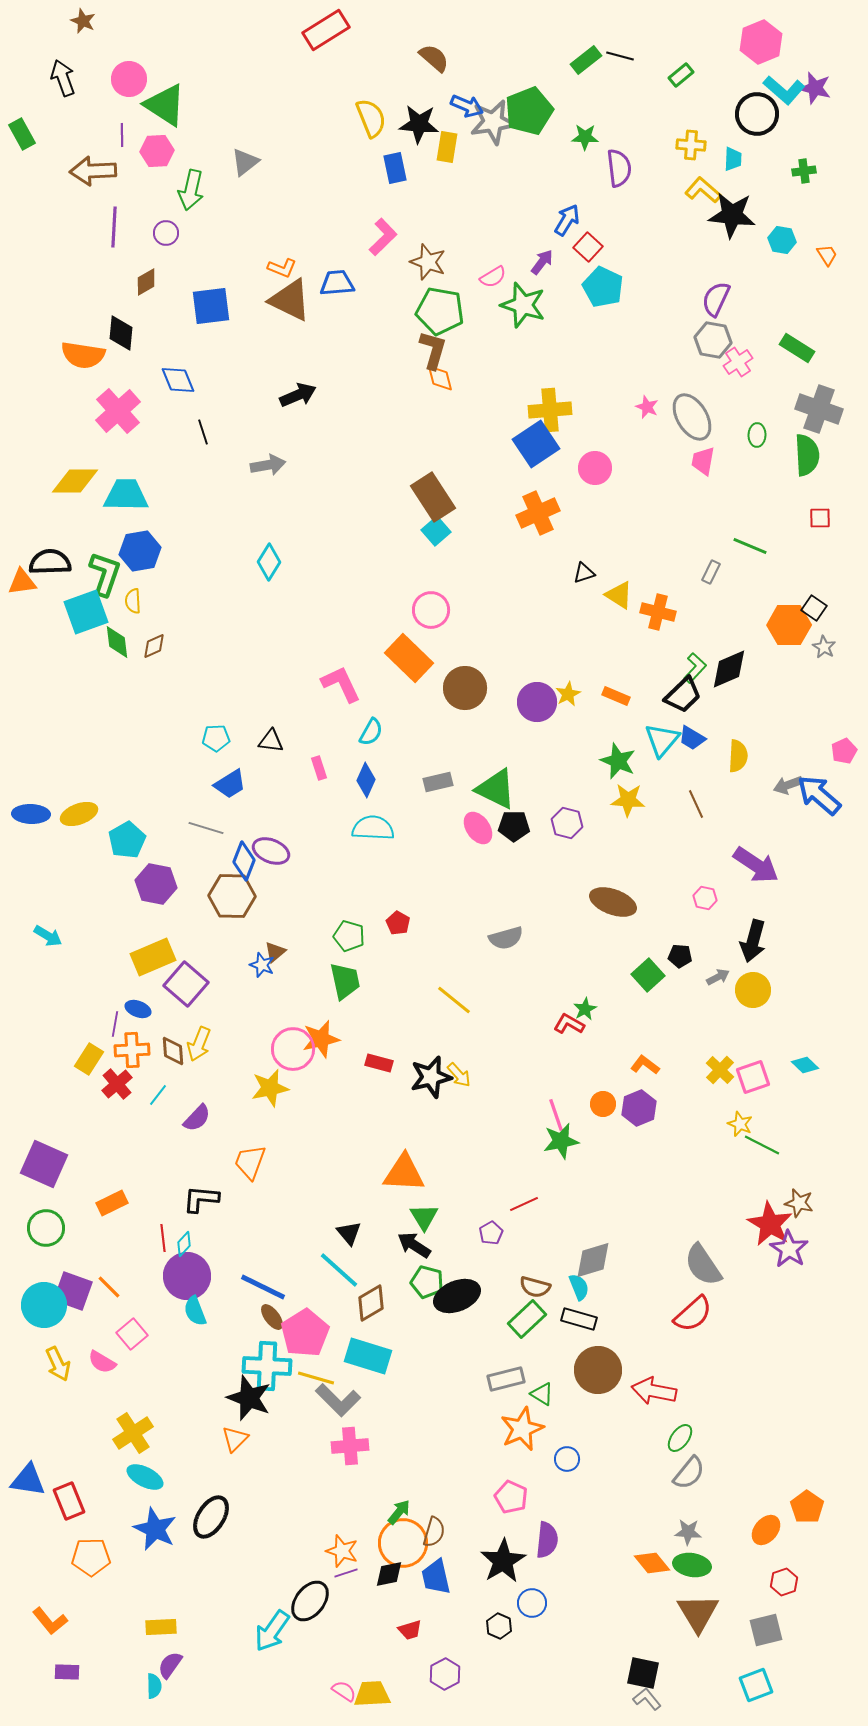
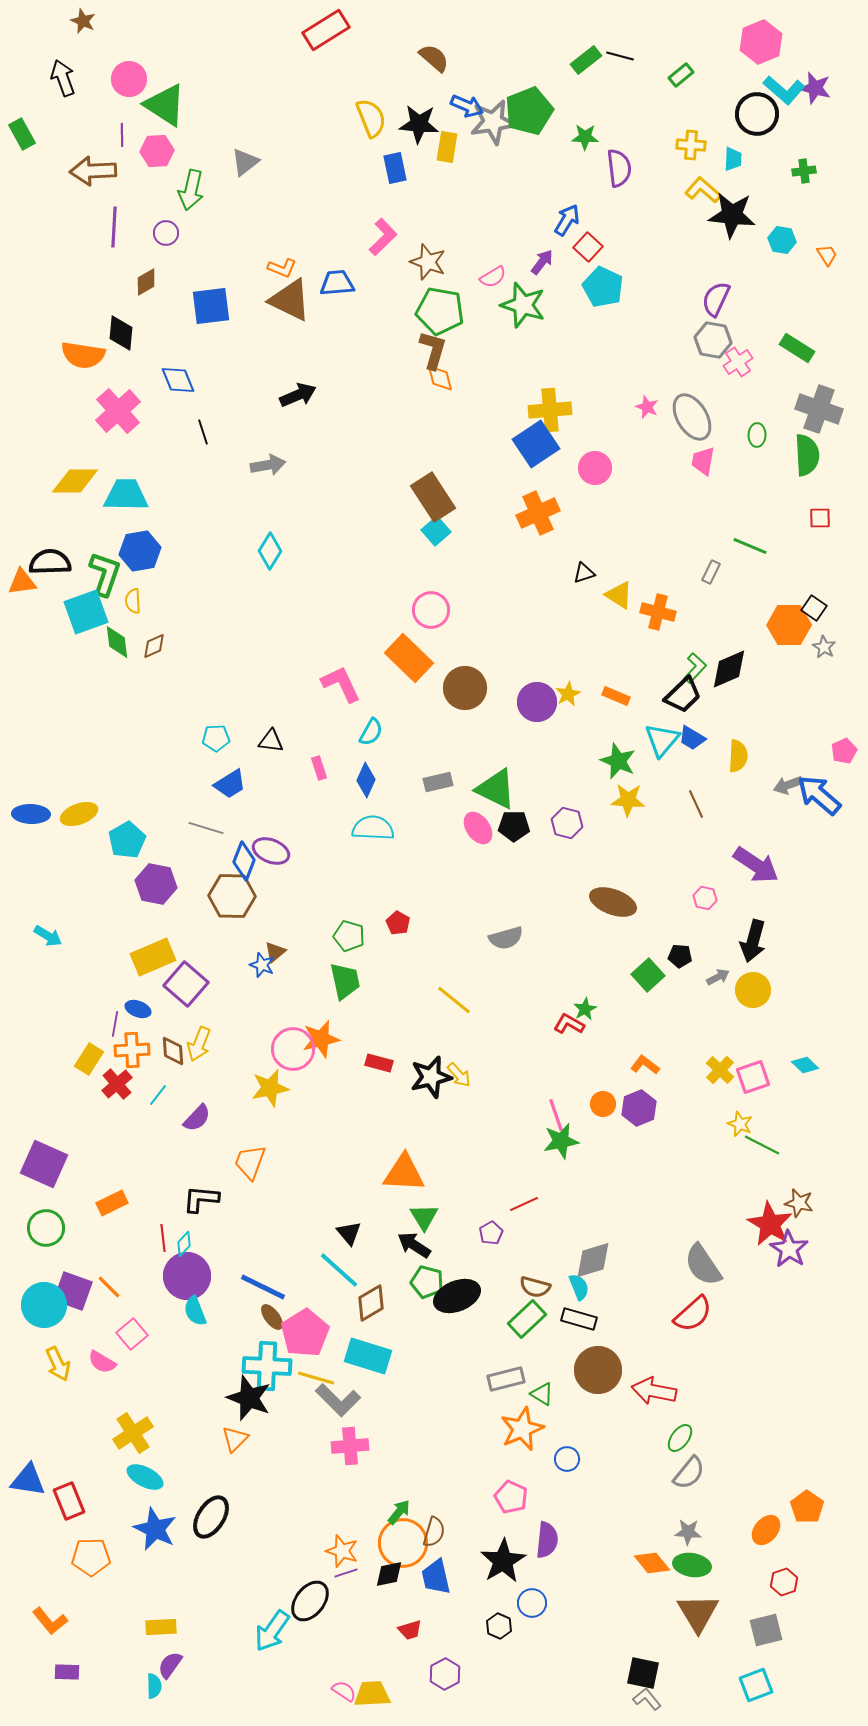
cyan diamond at (269, 562): moved 1 px right, 11 px up
